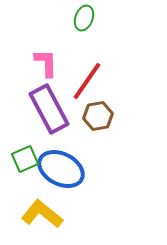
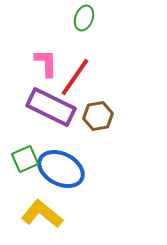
red line: moved 12 px left, 4 px up
purple rectangle: moved 2 px right, 2 px up; rotated 36 degrees counterclockwise
